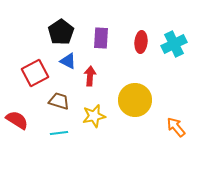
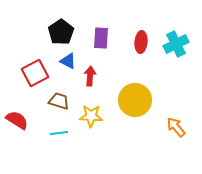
cyan cross: moved 2 px right
yellow star: moved 3 px left; rotated 15 degrees clockwise
